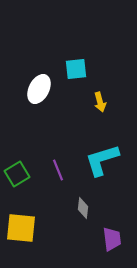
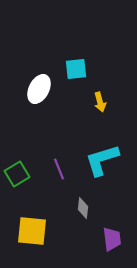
purple line: moved 1 px right, 1 px up
yellow square: moved 11 px right, 3 px down
